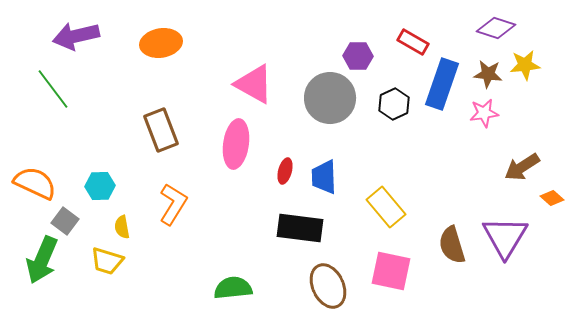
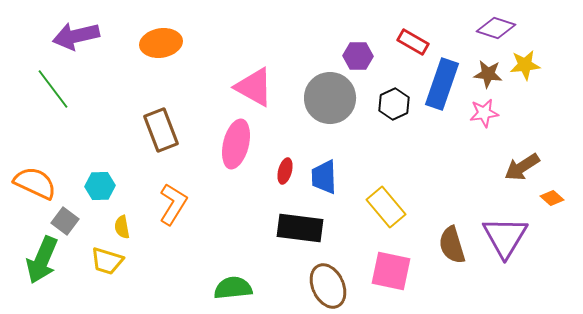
pink triangle: moved 3 px down
pink ellipse: rotated 6 degrees clockwise
